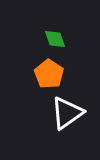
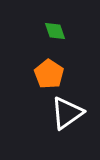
green diamond: moved 8 px up
